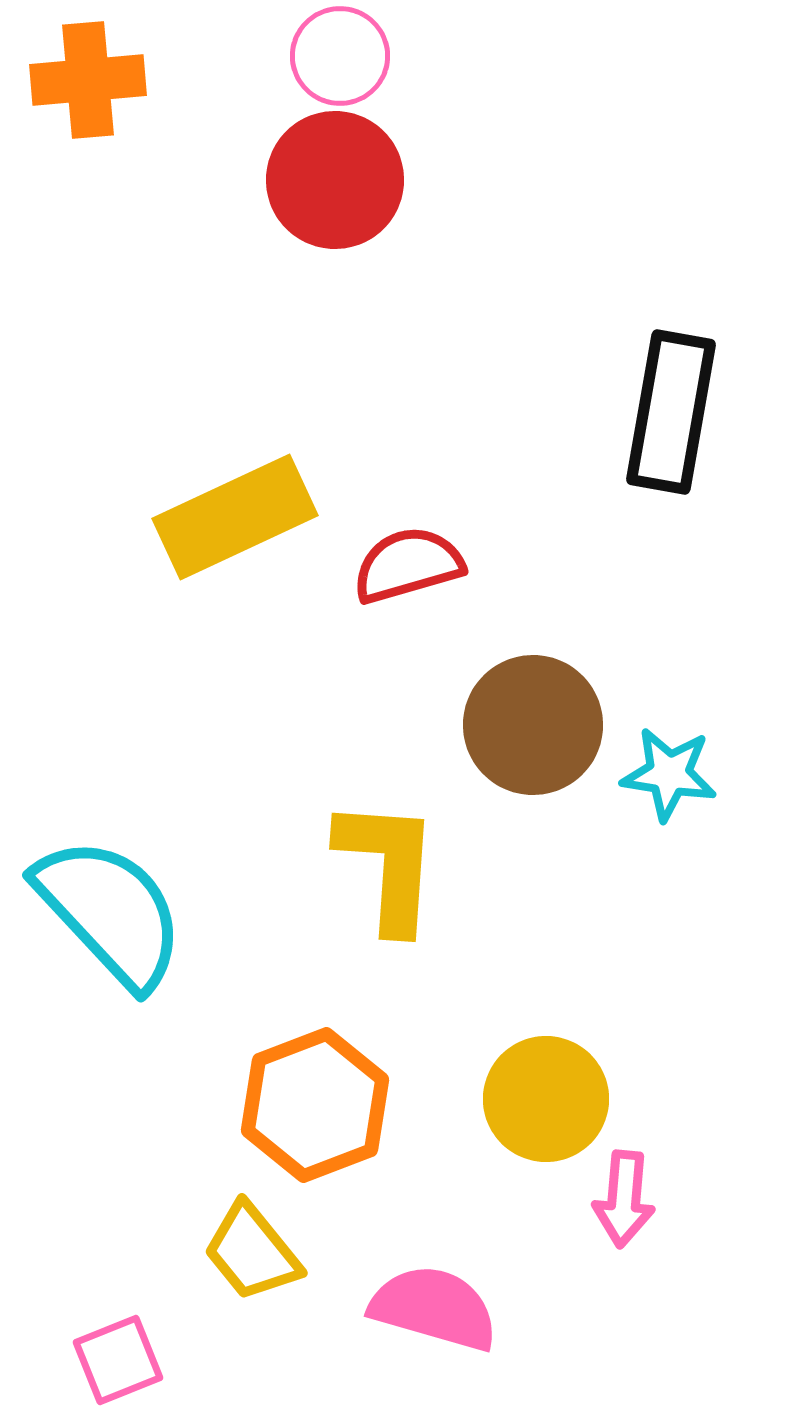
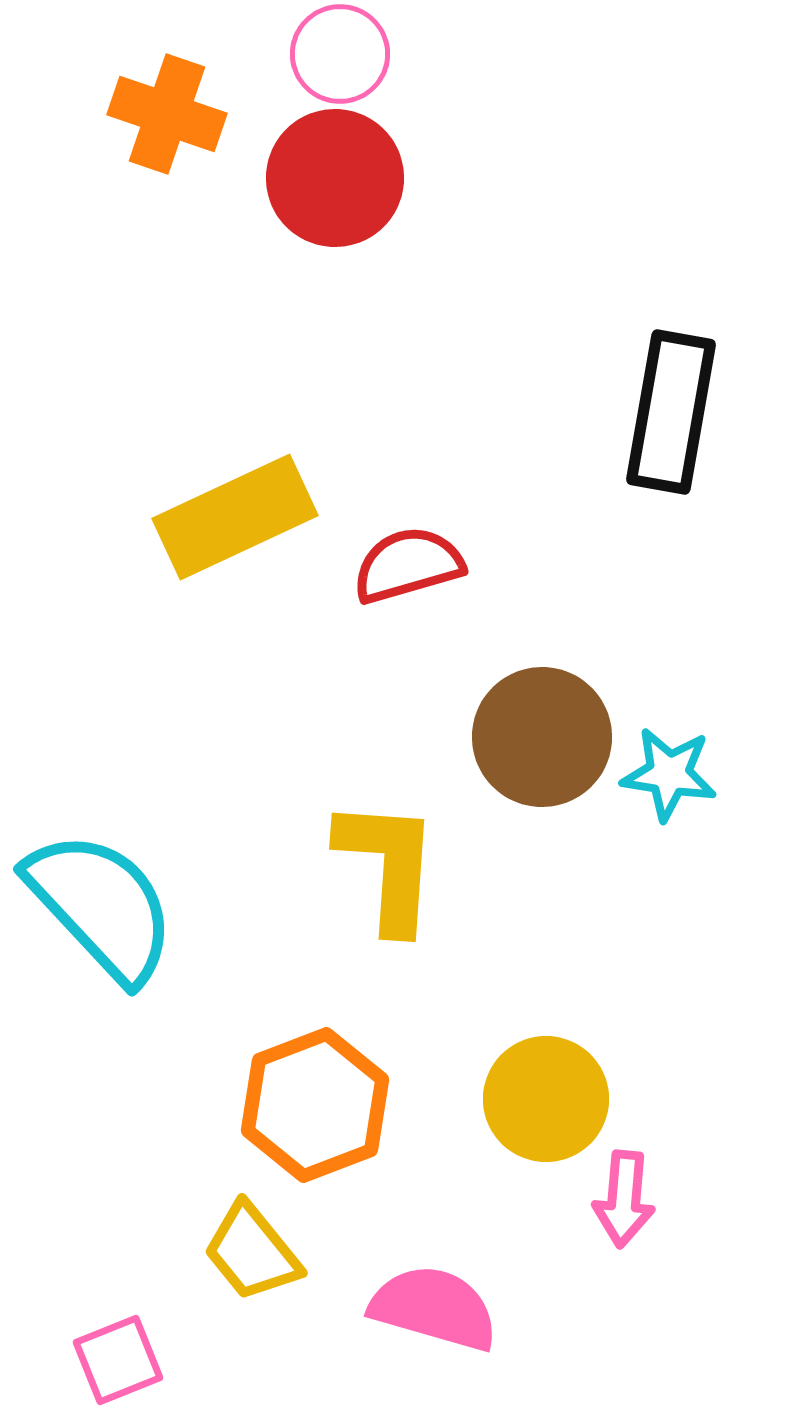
pink circle: moved 2 px up
orange cross: moved 79 px right, 34 px down; rotated 24 degrees clockwise
red circle: moved 2 px up
brown circle: moved 9 px right, 12 px down
cyan semicircle: moved 9 px left, 6 px up
